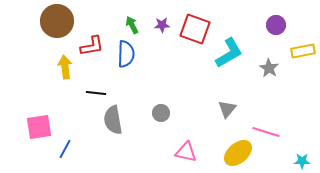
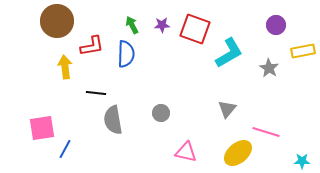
pink square: moved 3 px right, 1 px down
